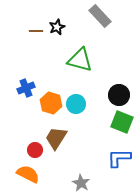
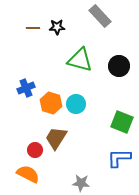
black star: rotated 21 degrees clockwise
brown line: moved 3 px left, 3 px up
black circle: moved 29 px up
gray star: rotated 24 degrees counterclockwise
